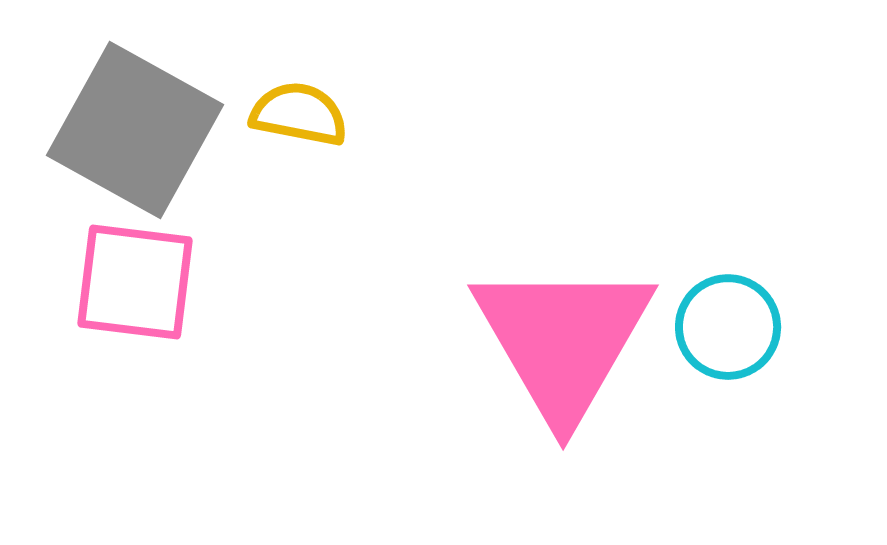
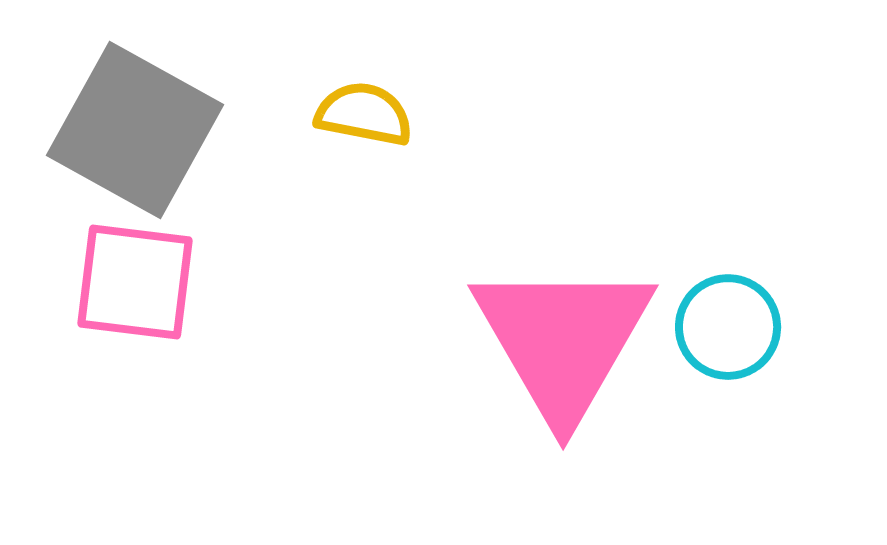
yellow semicircle: moved 65 px right
